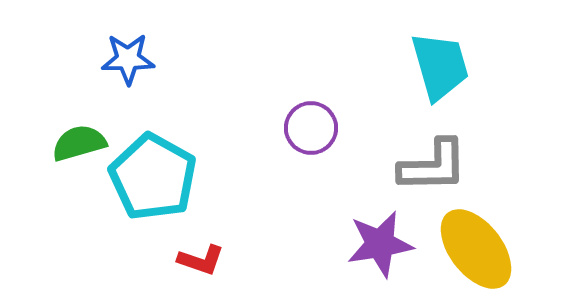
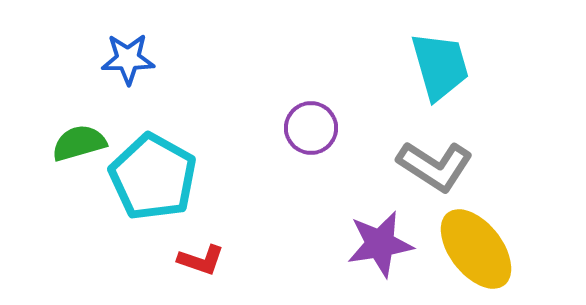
gray L-shape: moved 2 px right; rotated 34 degrees clockwise
